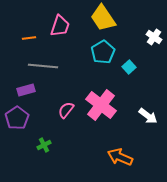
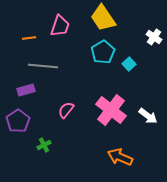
cyan square: moved 3 px up
pink cross: moved 10 px right, 5 px down
purple pentagon: moved 1 px right, 3 px down
